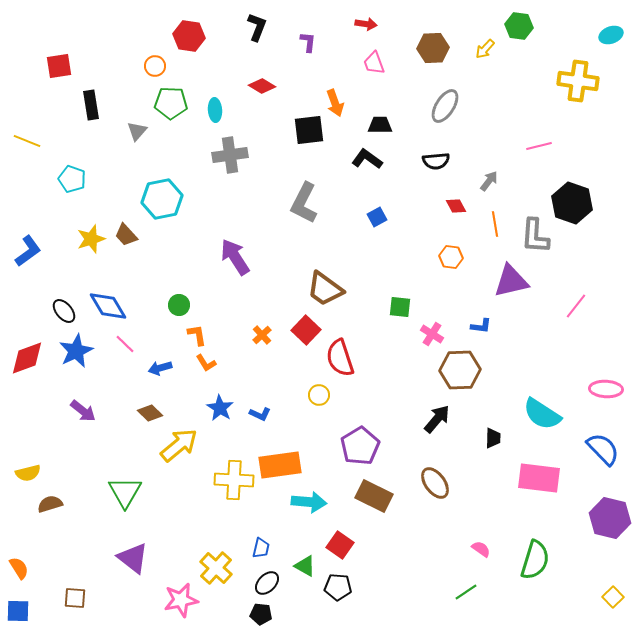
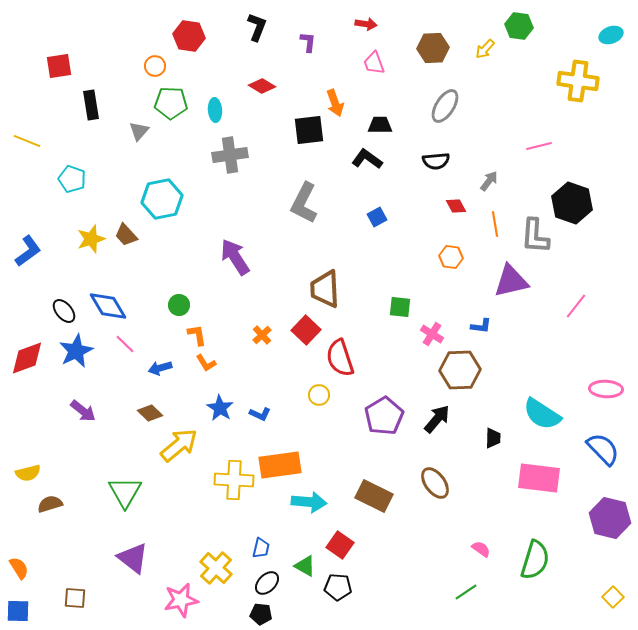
gray triangle at (137, 131): moved 2 px right
brown trapezoid at (325, 289): rotated 51 degrees clockwise
purple pentagon at (360, 446): moved 24 px right, 30 px up
